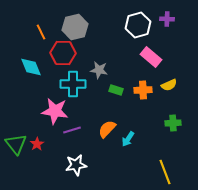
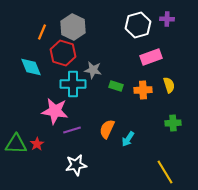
gray hexagon: moved 2 px left; rotated 20 degrees counterclockwise
orange line: moved 1 px right; rotated 49 degrees clockwise
red hexagon: rotated 15 degrees clockwise
pink rectangle: rotated 60 degrees counterclockwise
gray star: moved 6 px left
yellow semicircle: rotated 84 degrees counterclockwise
green rectangle: moved 4 px up
orange semicircle: rotated 18 degrees counterclockwise
green triangle: rotated 50 degrees counterclockwise
yellow line: rotated 10 degrees counterclockwise
